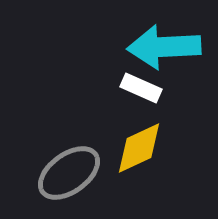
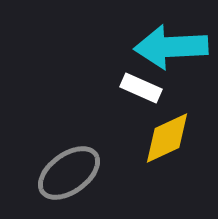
cyan arrow: moved 7 px right
yellow diamond: moved 28 px right, 10 px up
